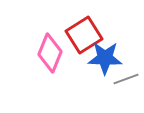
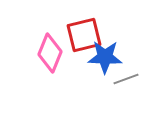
red square: rotated 18 degrees clockwise
blue star: moved 1 px up
